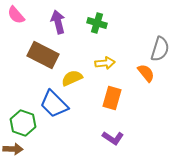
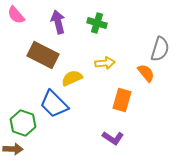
orange rectangle: moved 10 px right, 2 px down
